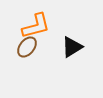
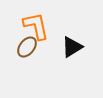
orange L-shape: rotated 88 degrees counterclockwise
